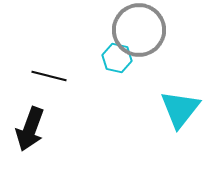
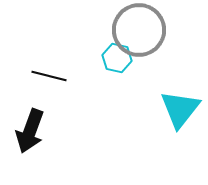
black arrow: moved 2 px down
